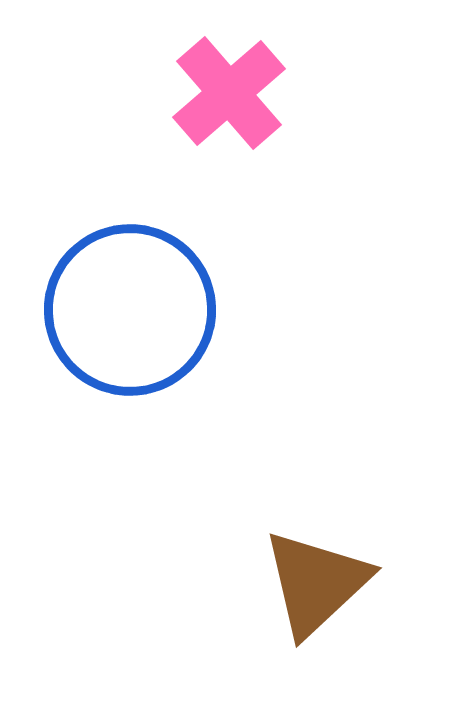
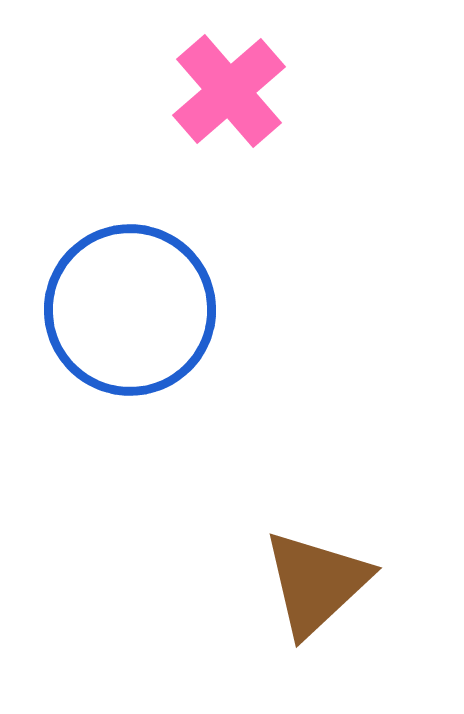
pink cross: moved 2 px up
